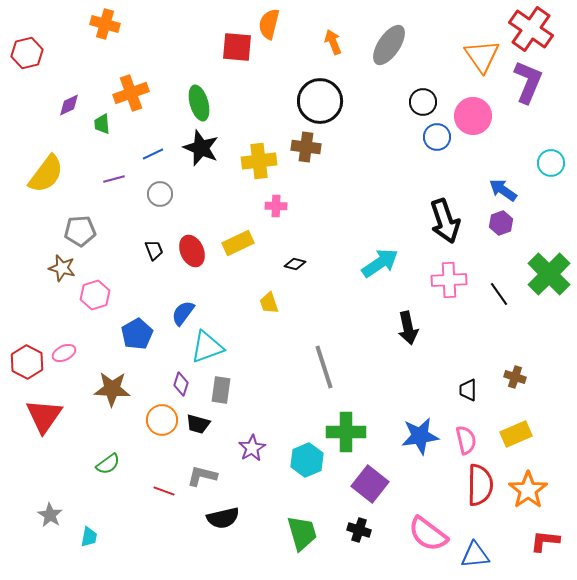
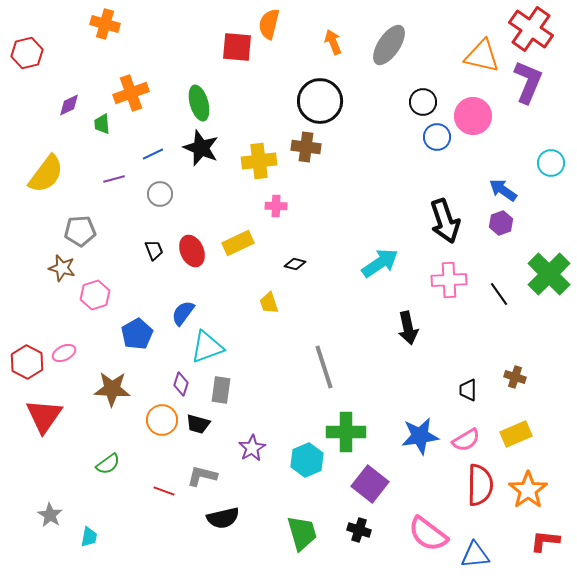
orange triangle at (482, 56): rotated 42 degrees counterclockwise
pink semicircle at (466, 440): rotated 72 degrees clockwise
